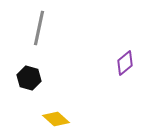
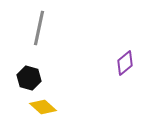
yellow diamond: moved 13 px left, 12 px up
